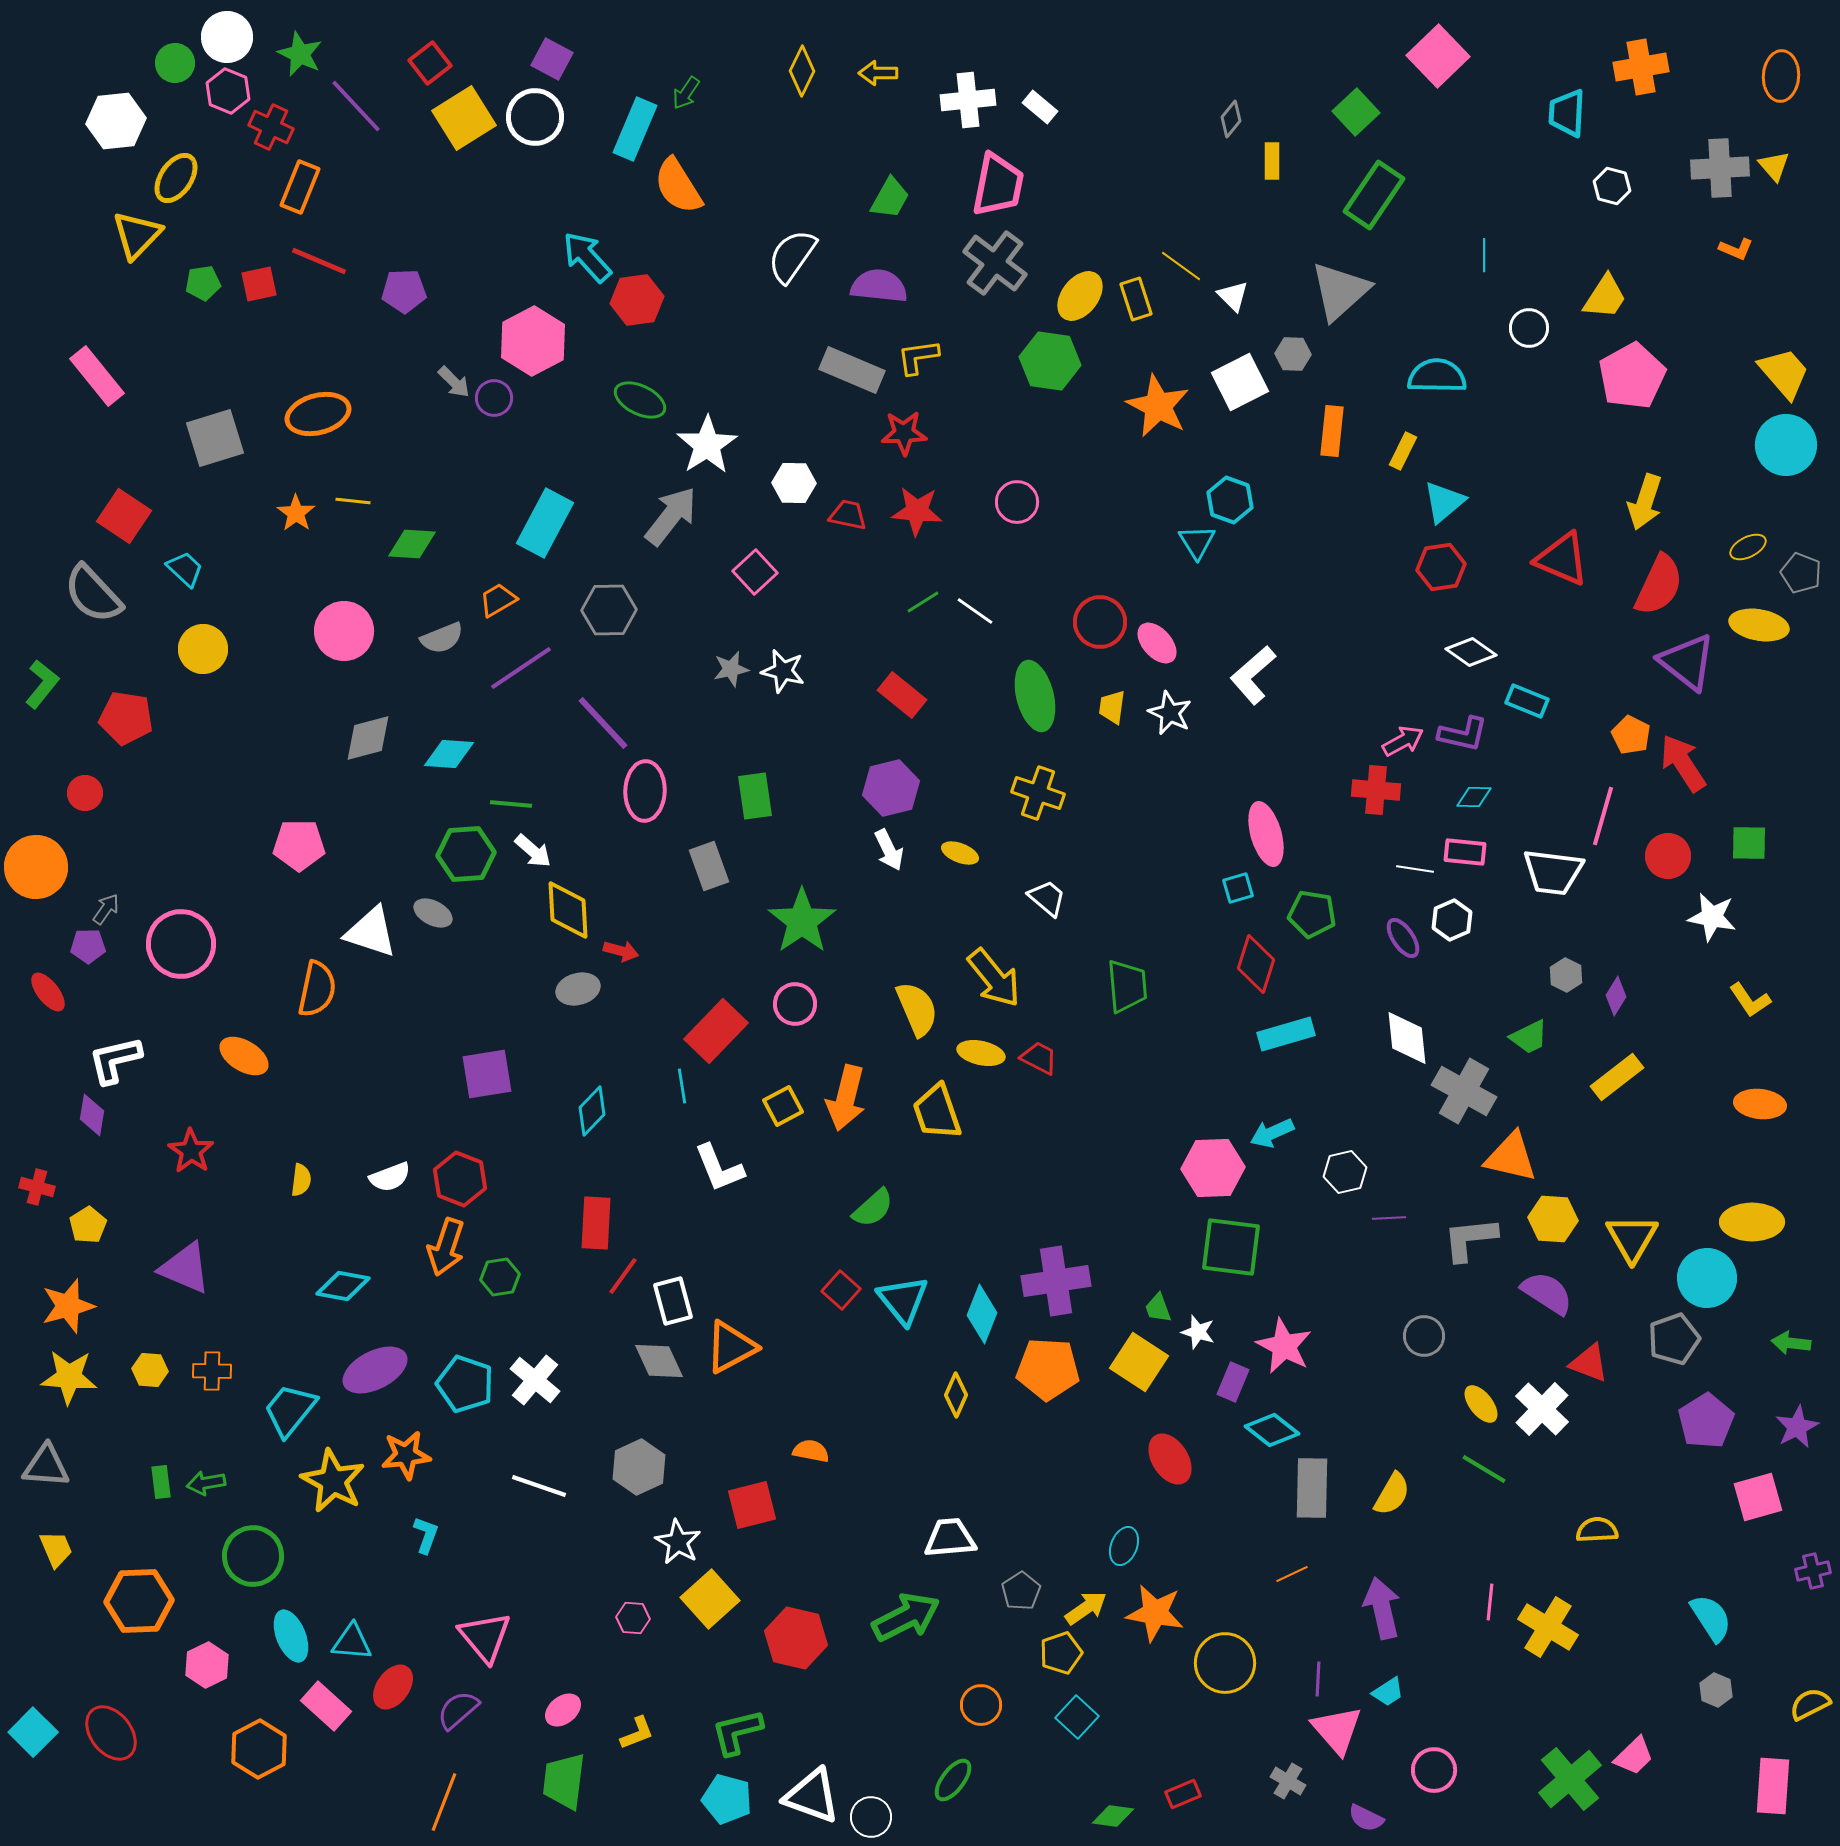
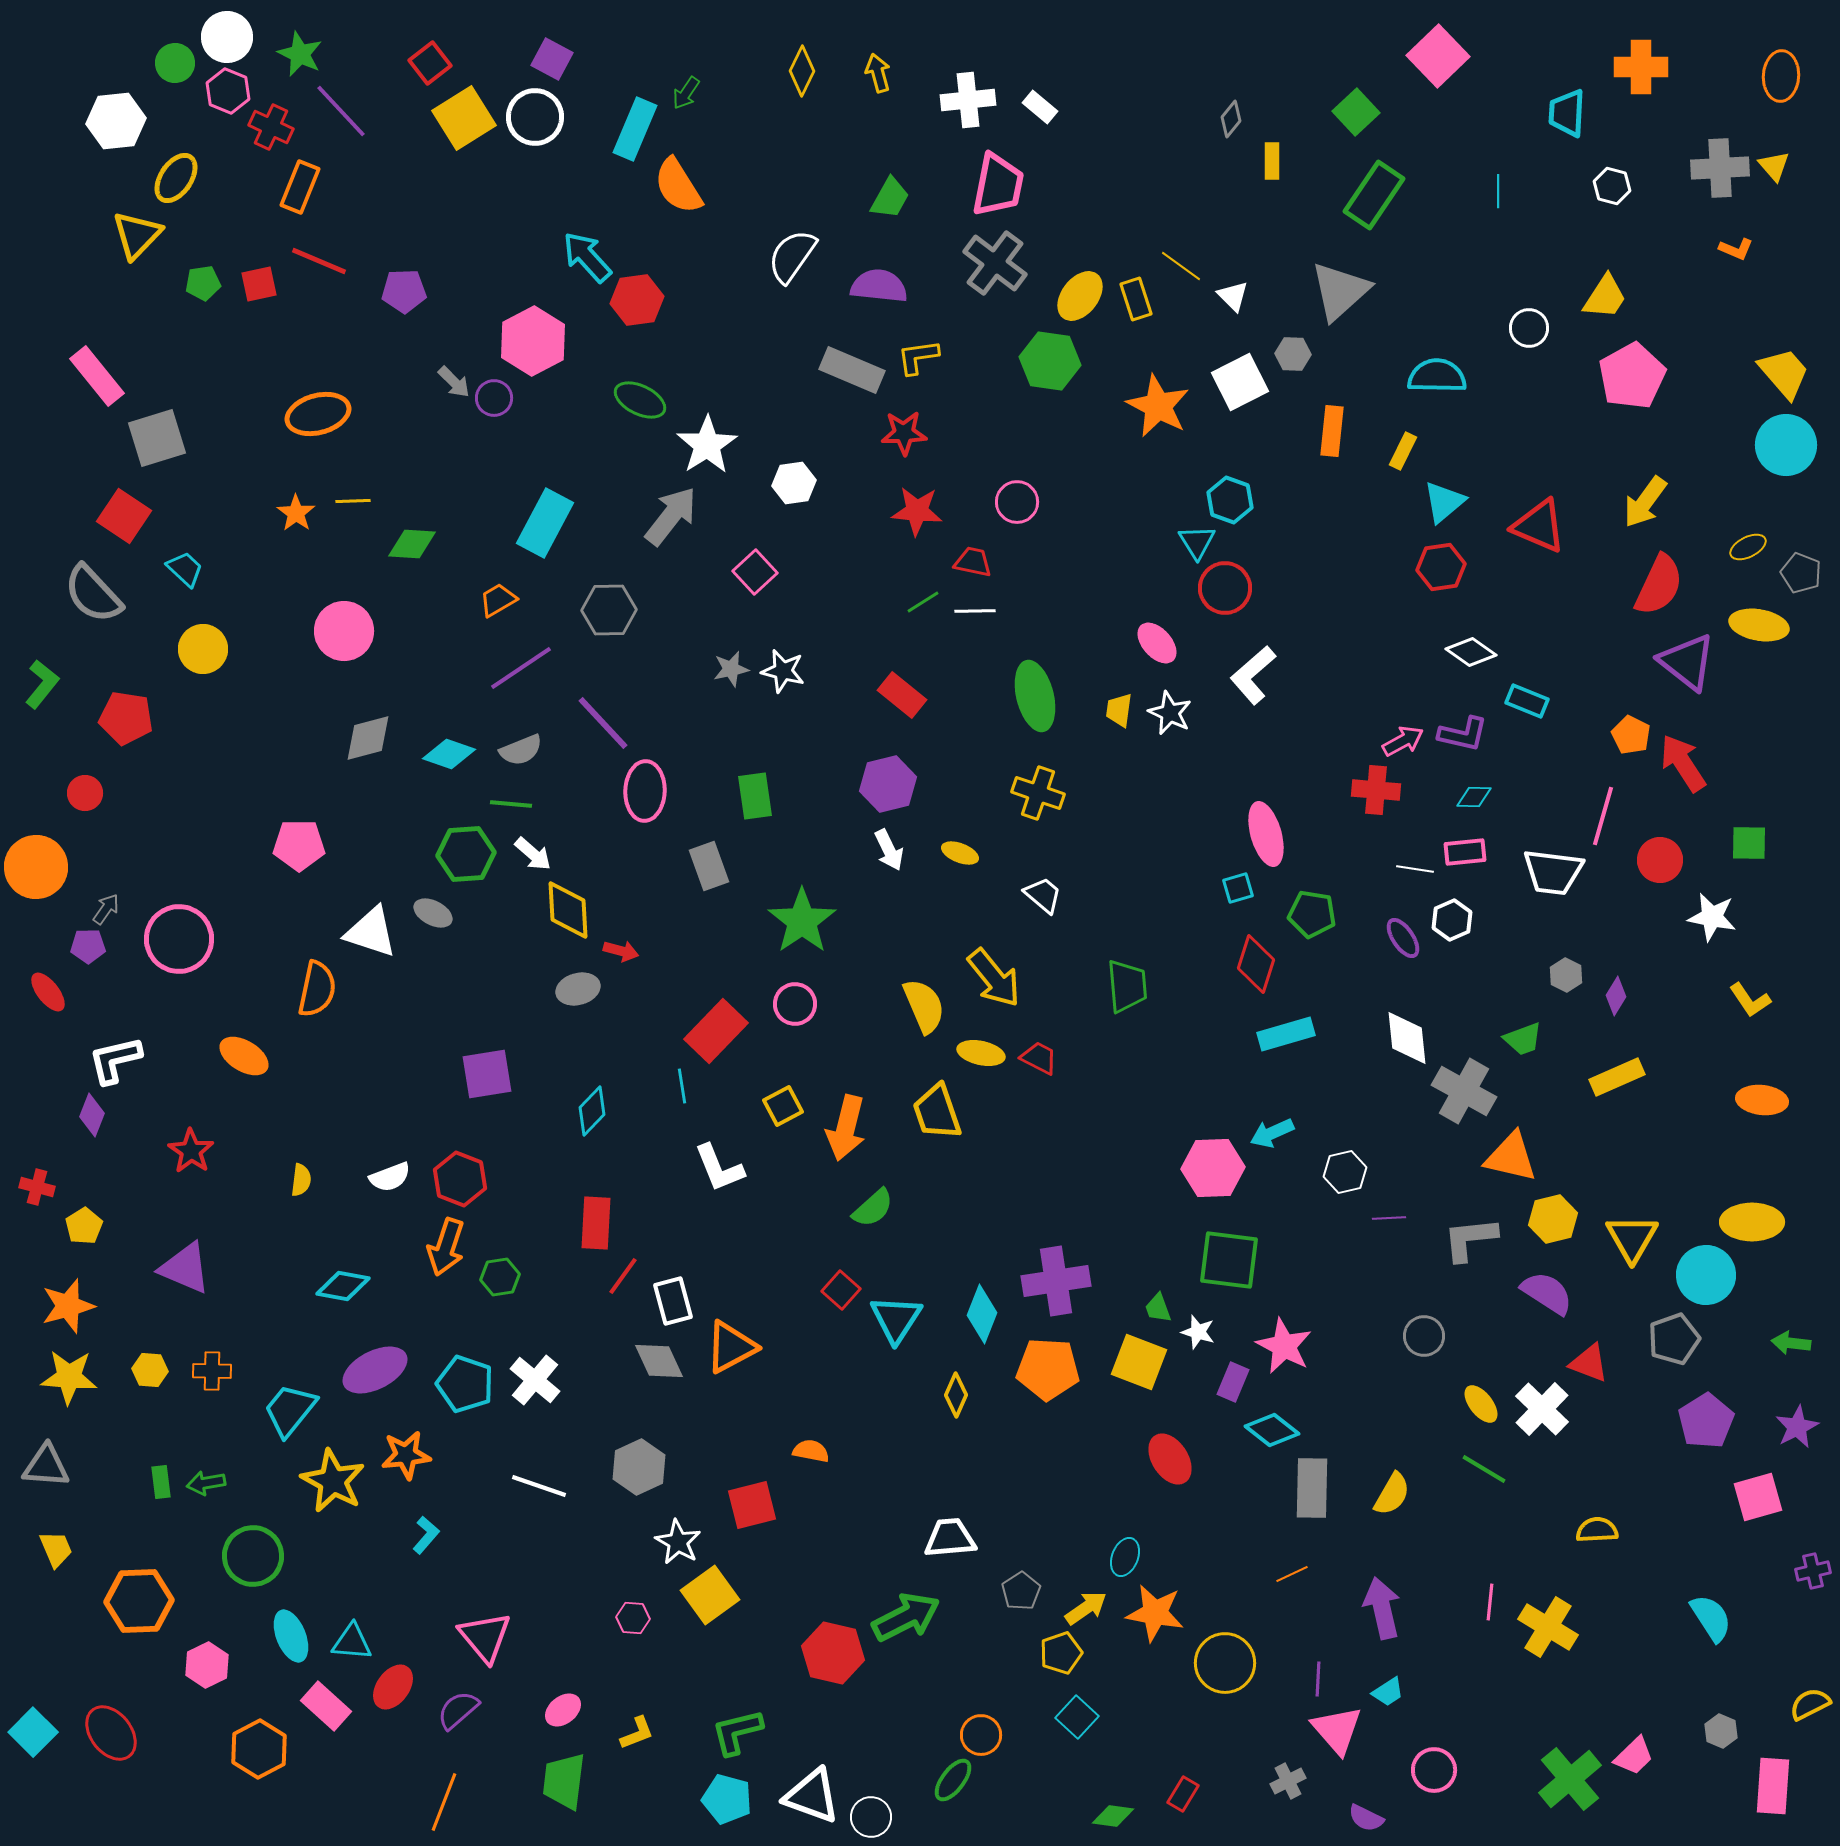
orange cross at (1641, 67): rotated 10 degrees clockwise
yellow arrow at (878, 73): rotated 75 degrees clockwise
purple line at (356, 106): moved 15 px left, 5 px down
cyan line at (1484, 255): moved 14 px right, 64 px up
gray square at (215, 438): moved 58 px left
white hexagon at (794, 483): rotated 9 degrees counterclockwise
yellow line at (353, 501): rotated 8 degrees counterclockwise
yellow arrow at (1645, 502): rotated 18 degrees clockwise
red trapezoid at (848, 515): moved 125 px right, 47 px down
red triangle at (1562, 559): moved 23 px left, 33 px up
white line at (975, 611): rotated 36 degrees counterclockwise
red circle at (1100, 622): moved 125 px right, 34 px up
gray semicircle at (442, 638): moved 79 px right, 112 px down
yellow trapezoid at (1112, 707): moved 7 px right, 3 px down
cyan diamond at (449, 754): rotated 15 degrees clockwise
purple hexagon at (891, 788): moved 3 px left, 4 px up
white arrow at (533, 851): moved 3 px down
pink rectangle at (1465, 852): rotated 12 degrees counterclockwise
red circle at (1668, 856): moved 8 px left, 4 px down
white trapezoid at (1047, 898): moved 4 px left, 3 px up
pink circle at (181, 944): moved 2 px left, 5 px up
yellow semicircle at (917, 1009): moved 7 px right, 3 px up
green trapezoid at (1529, 1037): moved 6 px left, 2 px down; rotated 6 degrees clockwise
yellow rectangle at (1617, 1077): rotated 14 degrees clockwise
orange arrow at (846, 1098): moved 30 px down
orange ellipse at (1760, 1104): moved 2 px right, 4 px up
purple diamond at (92, 1115): rotated 12 degrees clockwise
yellow hexagon at (1553, 1219): rotated 18 degrees counterclockwise
yellow pentagon at (88, 1225): moved 4 px left, 1 px down
green square at (1231, 1247): moved 2 px left, 13 px down
cyan circle at (1707, 1278): moved 1 px left, 3 px up
cyan triangle at (903, 1300): moved 7 px left, 19 px down; rotated 12 degrees clockwise
yellow square at (1139, 1362): rotated 12 degrees counterclockwise
cyan L-shape at (426, 1535): rotated 21 degrees clockwise
cyan ellipse at (1124, 1546): moved 1 px right, 11 px down
yellow square at (710, 1599): moved 4 px up; rotated 6 degrees clockwise
red hexagon at (796, 1638): moved 37 px right, 15 px down
gray hexagon at (1716, 1690): moved 5 px right, 41 px down
orange circle at (981, 1705): moved 30 px down
gray cross at (1288, 1781): rotated 32 degrees clockwise
red rectangle at (1183, 1794): rotated 36 degrees counterclockwise
